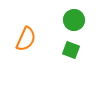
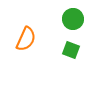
green circle: moved 1 px left, 1 px up
